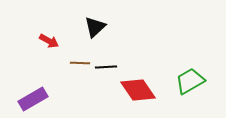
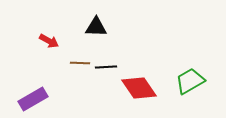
black triangle: moved 1 px right; rotated 45 degrees clockwise
red diamond: moved 1 px right, 2 px up
